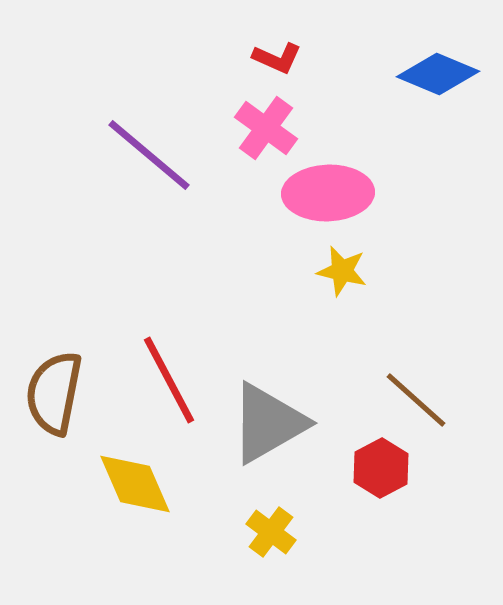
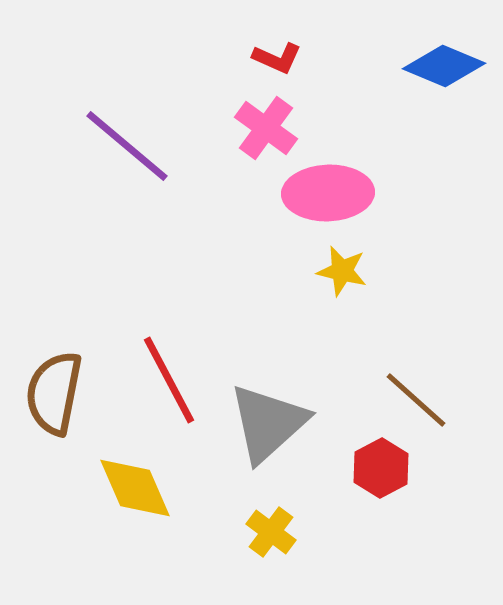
blue diamond: moved 6 px right, 8 px up
purple line: moved 22 px left, 9 px up
gray triangle: rotated 12 degrees counterclockwise
yellow diamond: moved 4 px down
